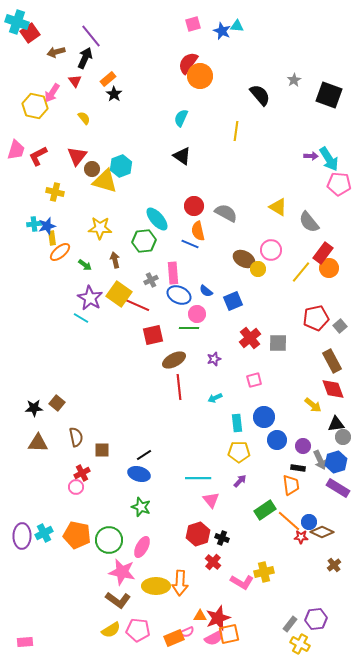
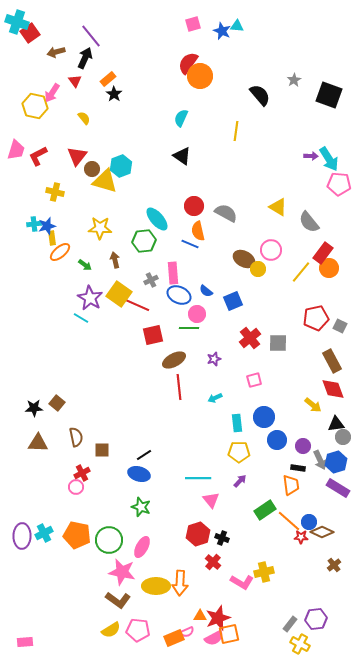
gray square at (340, 326): rotated 24 degrees counterclockwise
